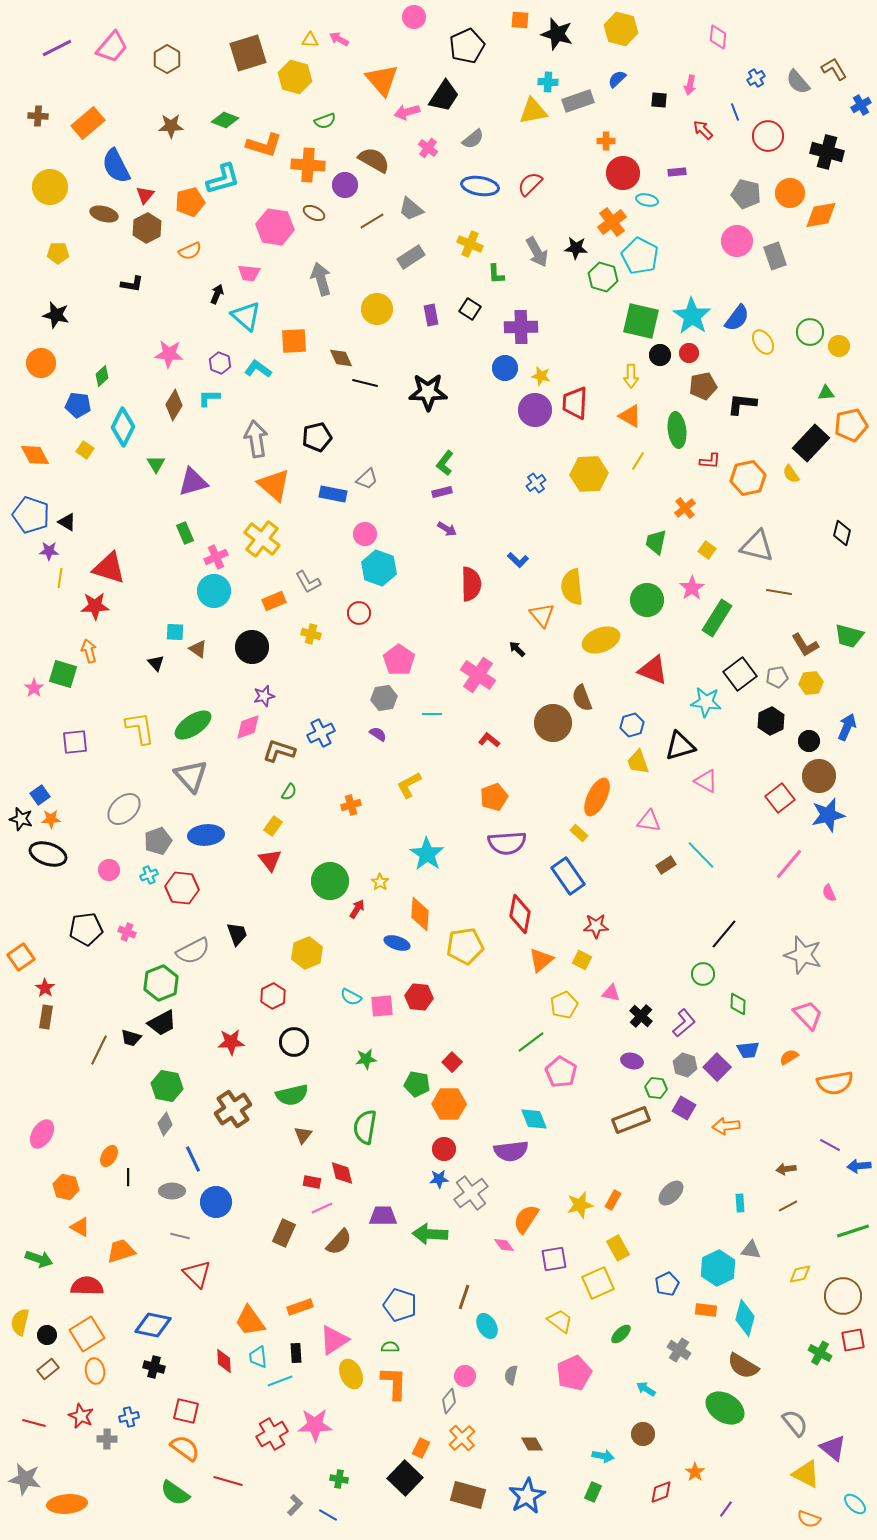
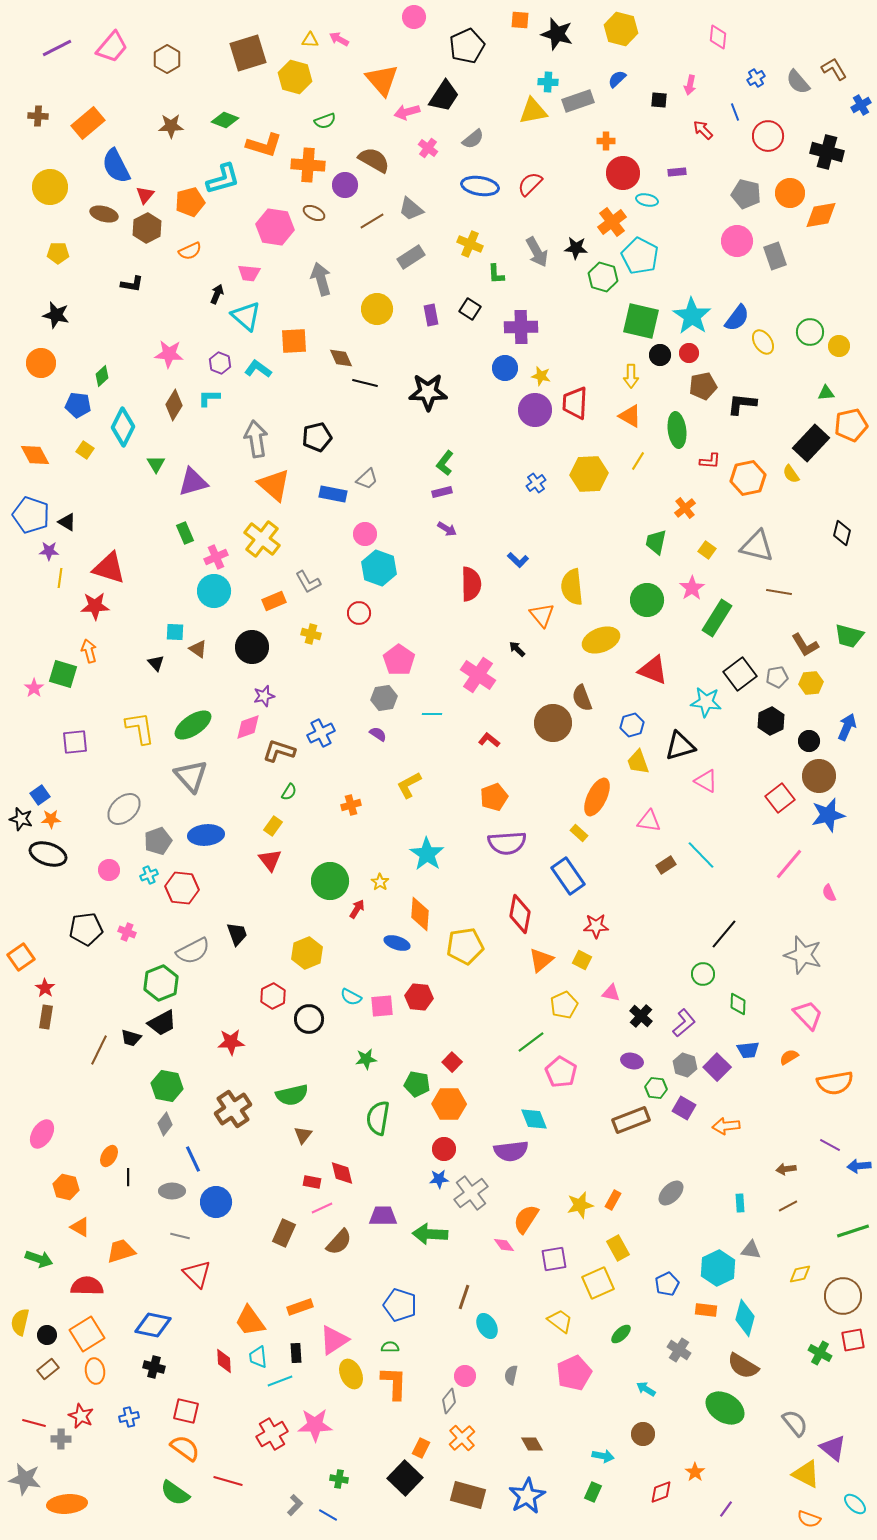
black circle at (294, 1042): moved 15 px right, 23 px up
green semicircle at (365, 1127): moved 13 px right, 9 px up
gray cross at (107, 1439): moved 46 px left
